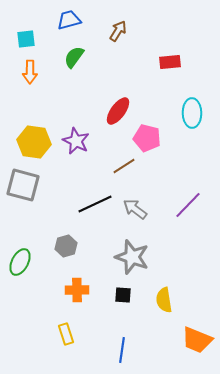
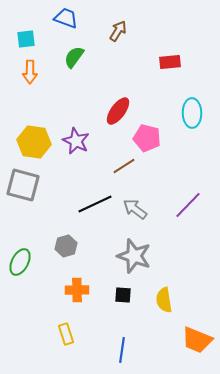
blue trapezoid: moved 3 px left, 2 px up; rotated 35 degrees clockwise
gray star: moved 2 px right, 1 px up
